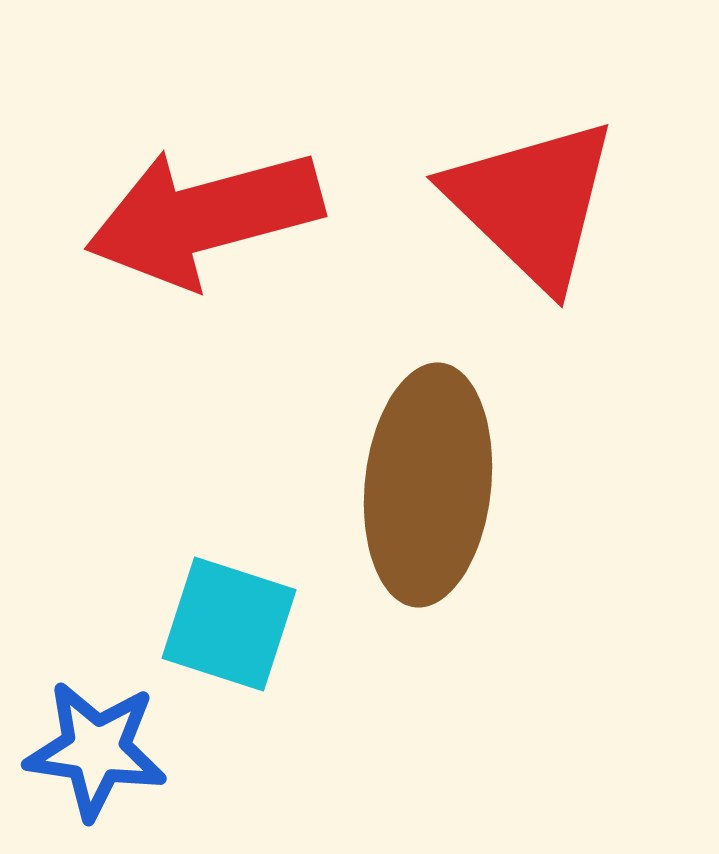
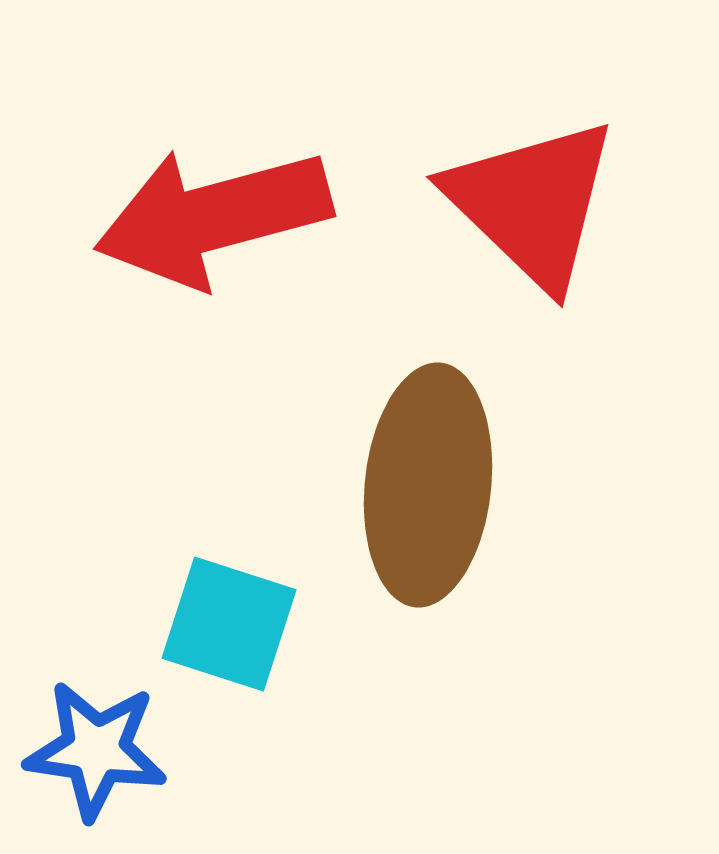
red arrow: moved 9 px right
